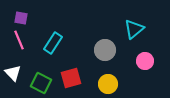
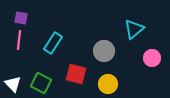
pink line: rotated 30 degrees clockwise
gray circle: moved 1 px left, 1 px down
pink circle: moved 7 px right, 3 px up
white triangle: moved 11 px down
red square: moved 5 px right, 4 px up; rotated 30 degrees clockwise
